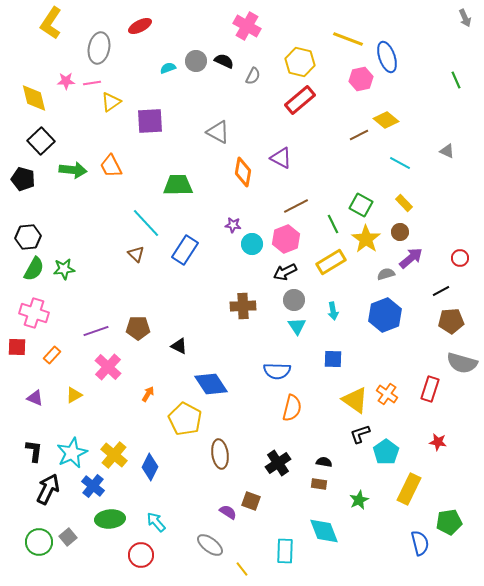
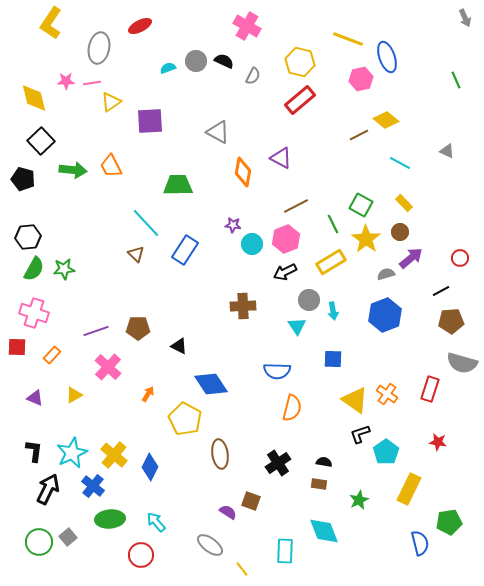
gray circle at (294, 300): moved 15 px right
